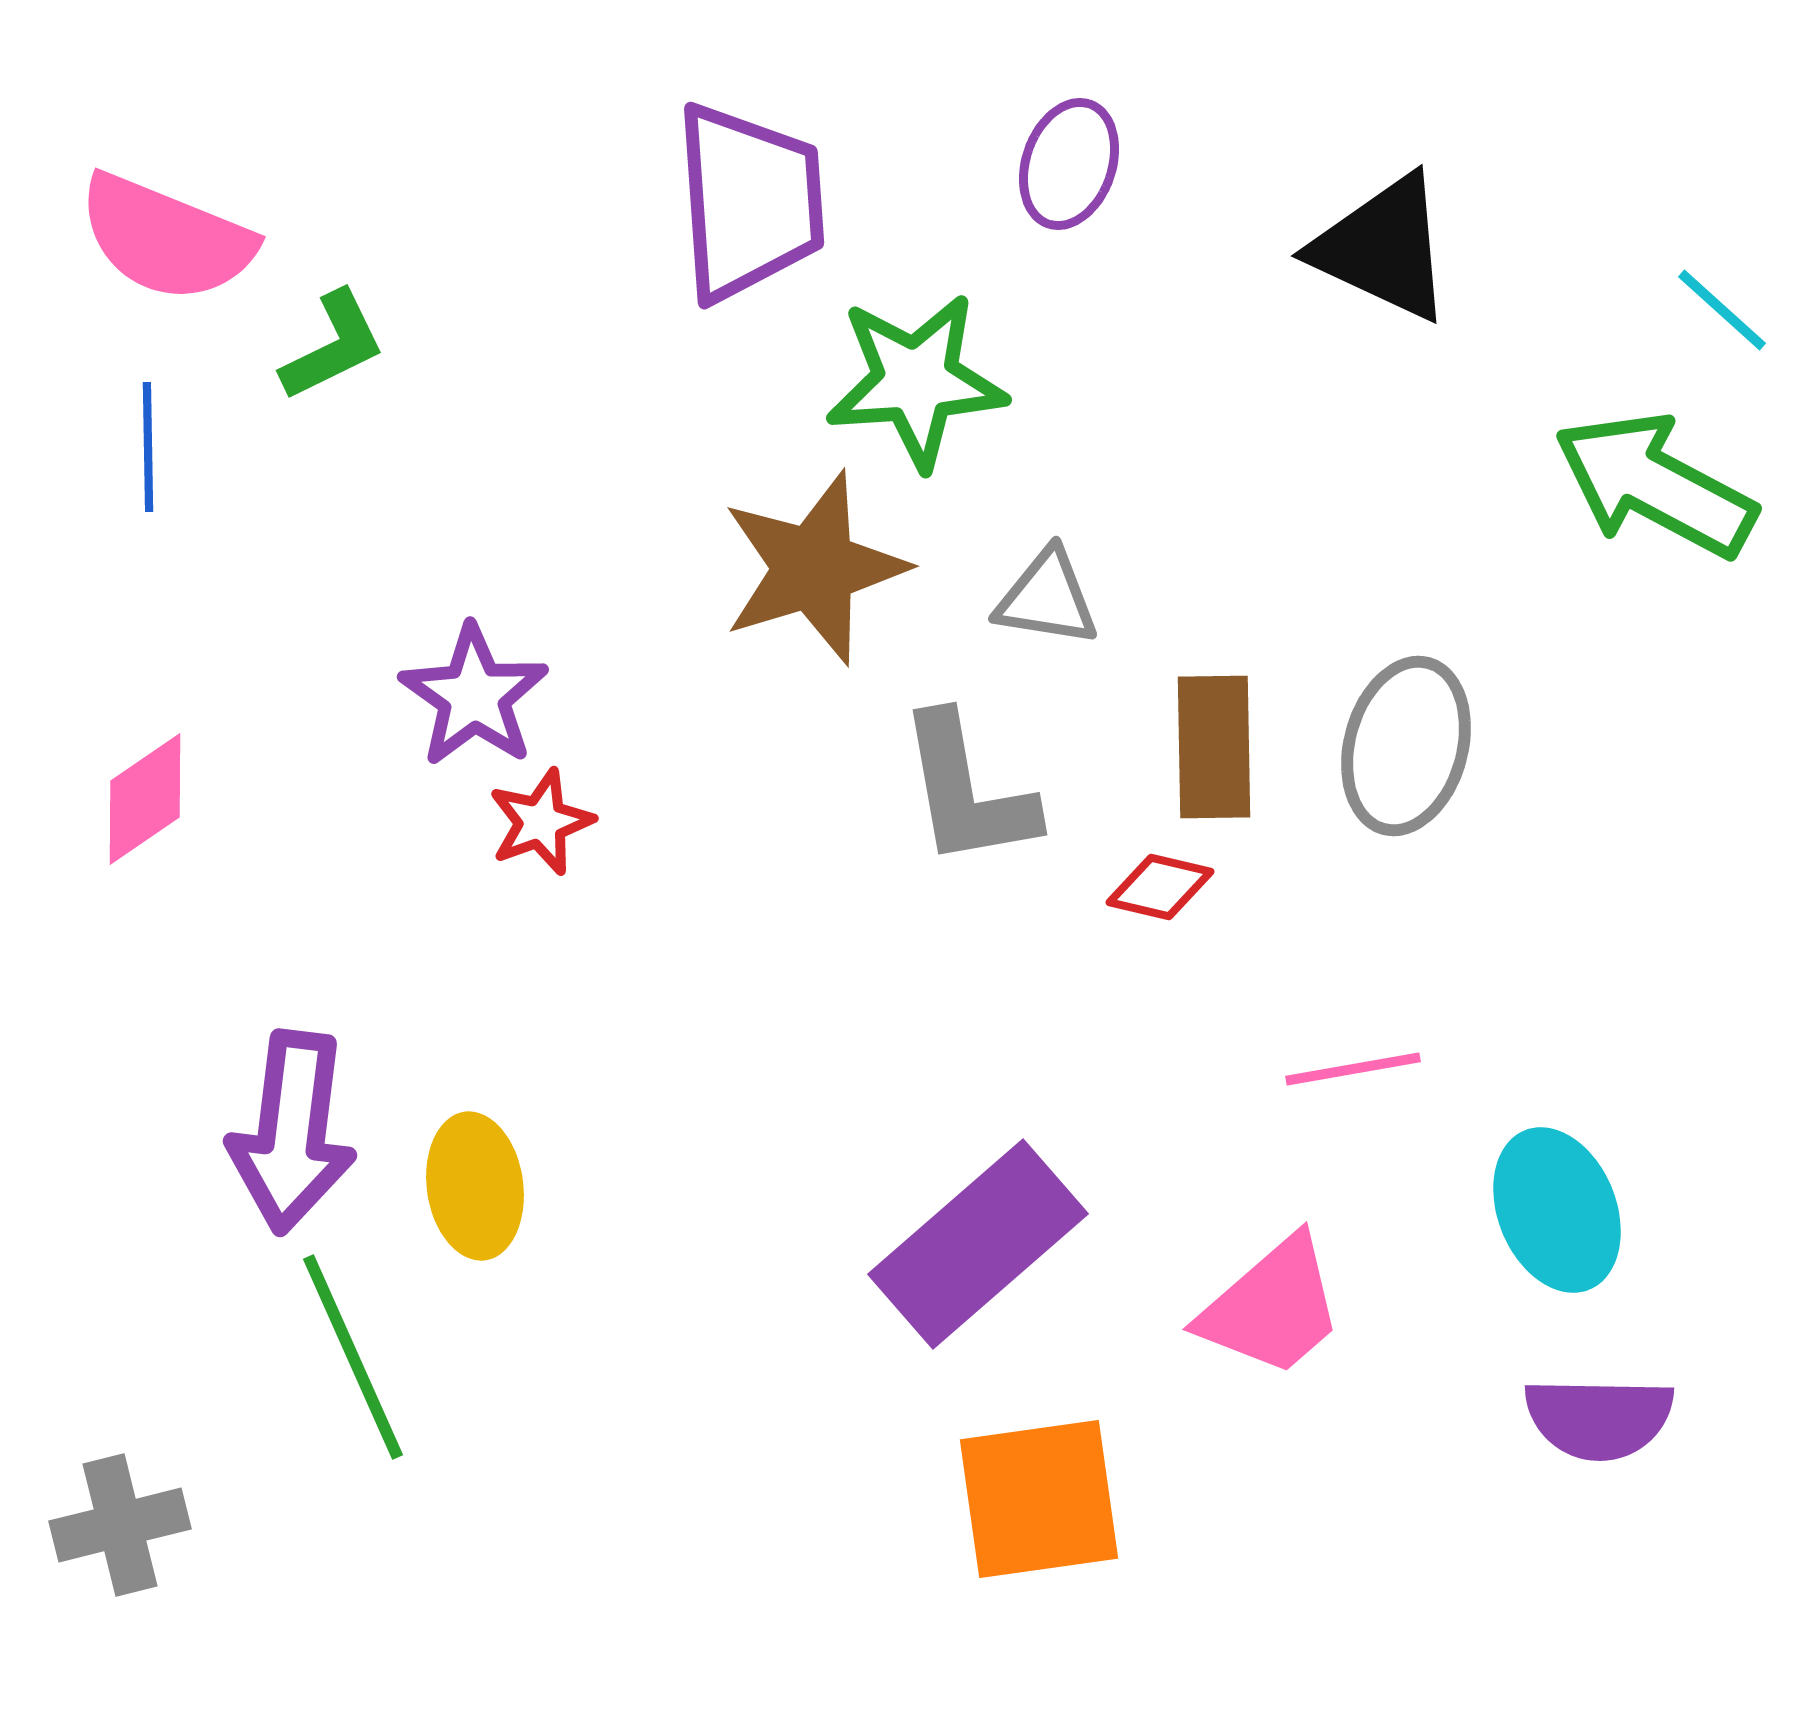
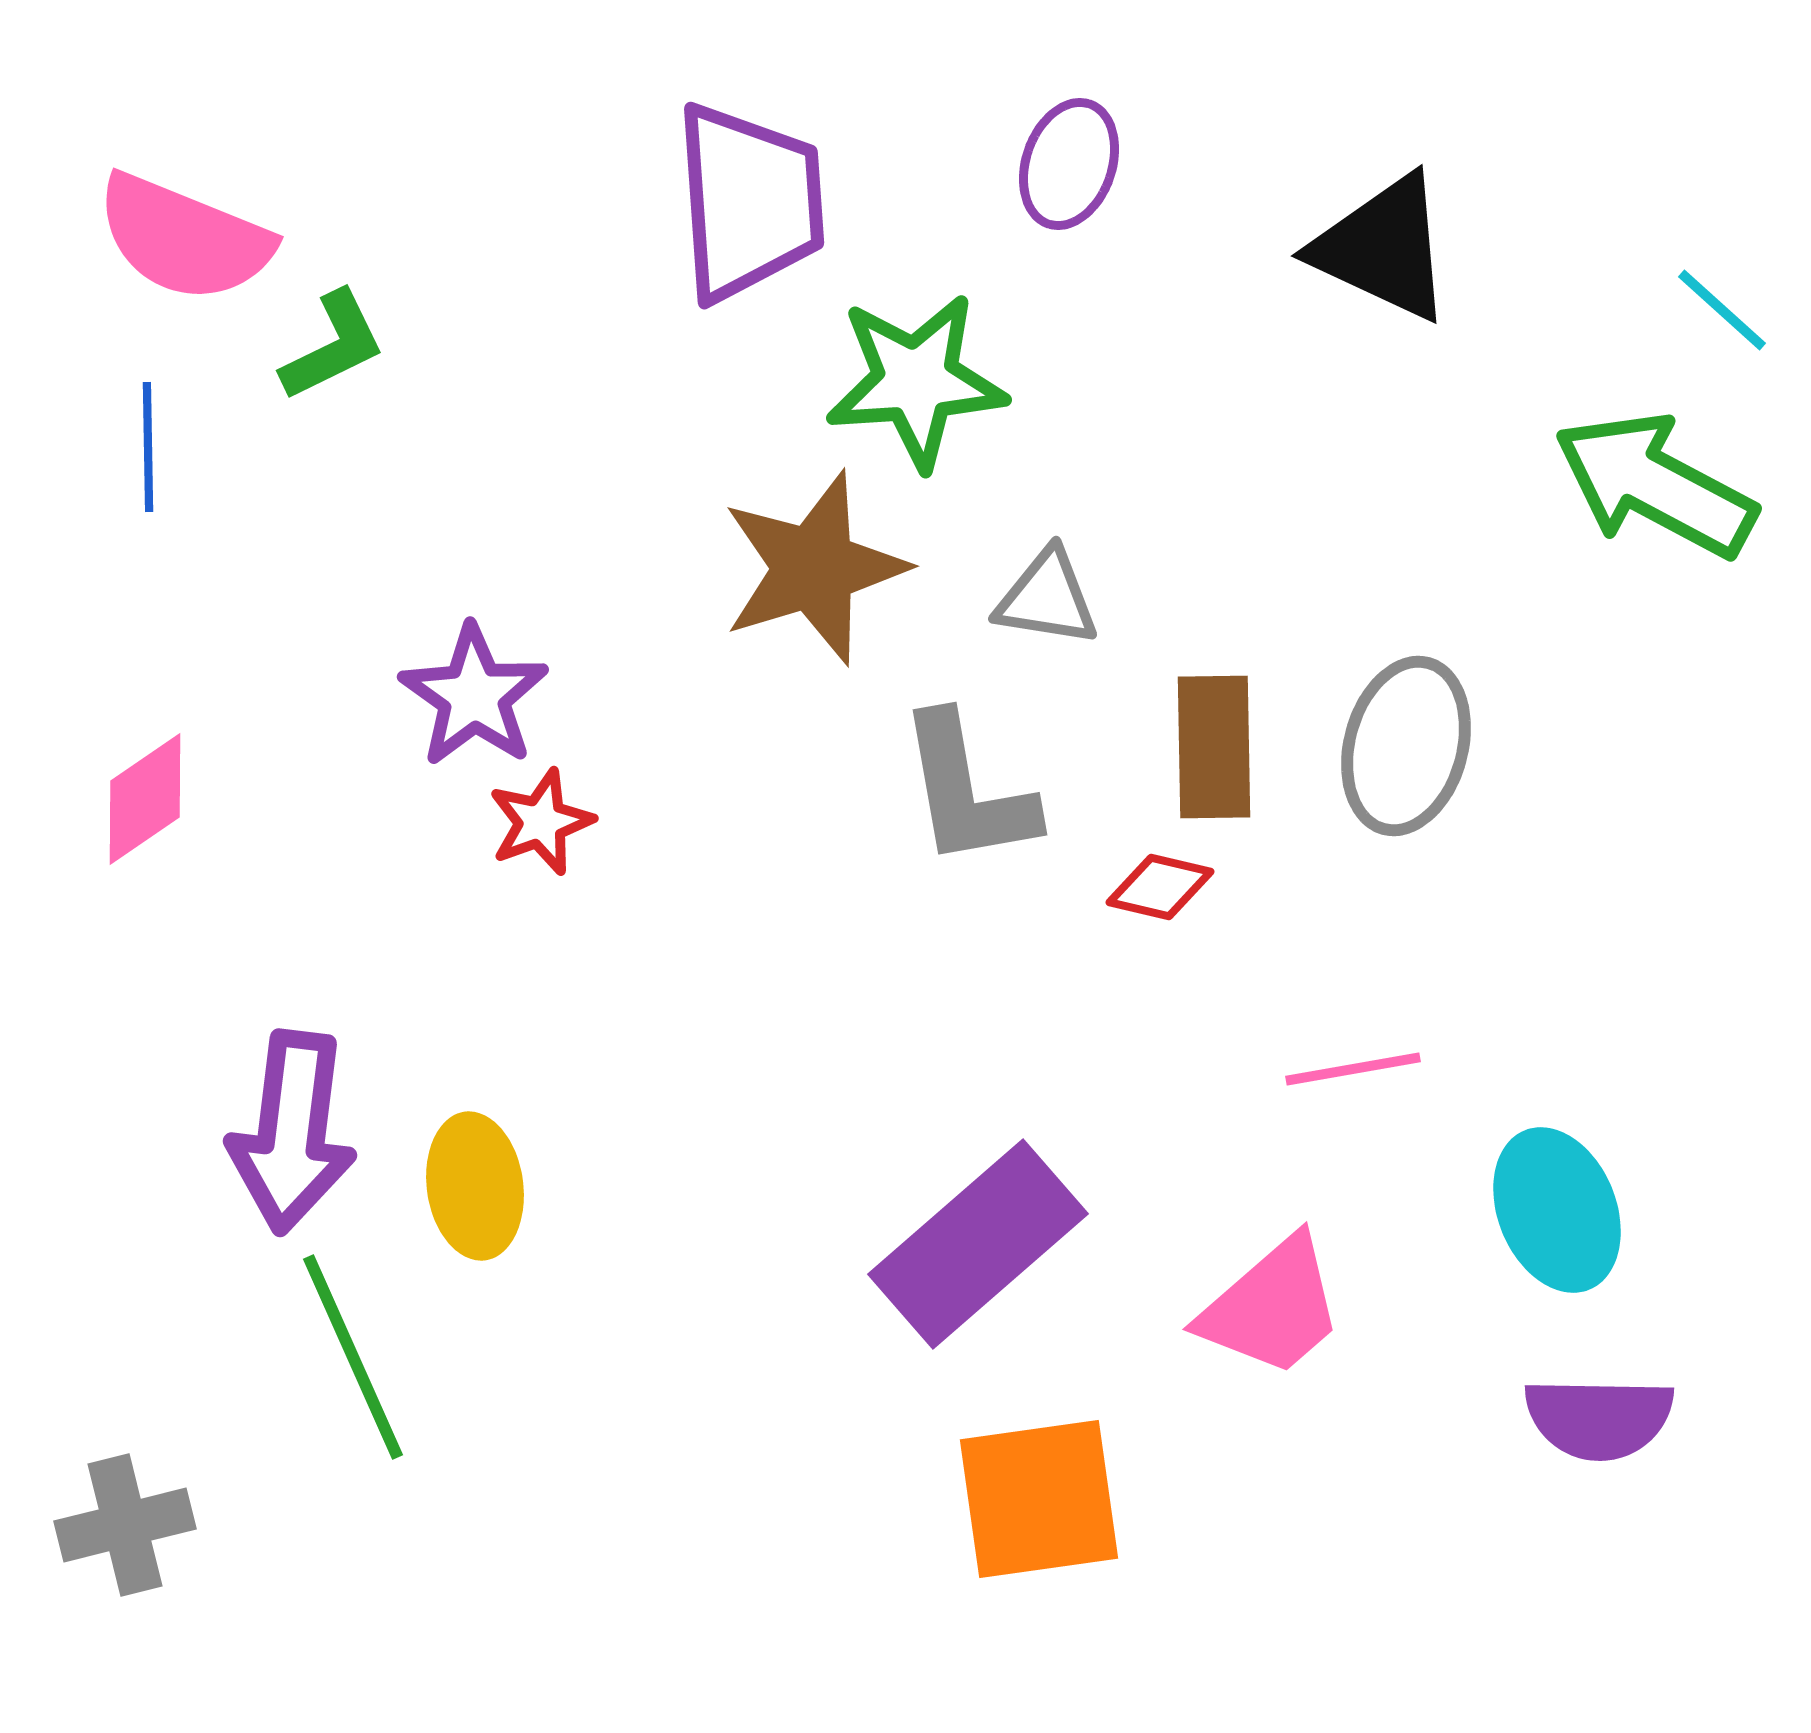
pink semicircle: moved 18 px right
gray cross: moved 5 px right
